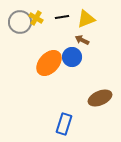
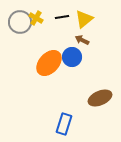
yellow triangle: moved 2 px left; rotated 18 degrees counterclockwise
